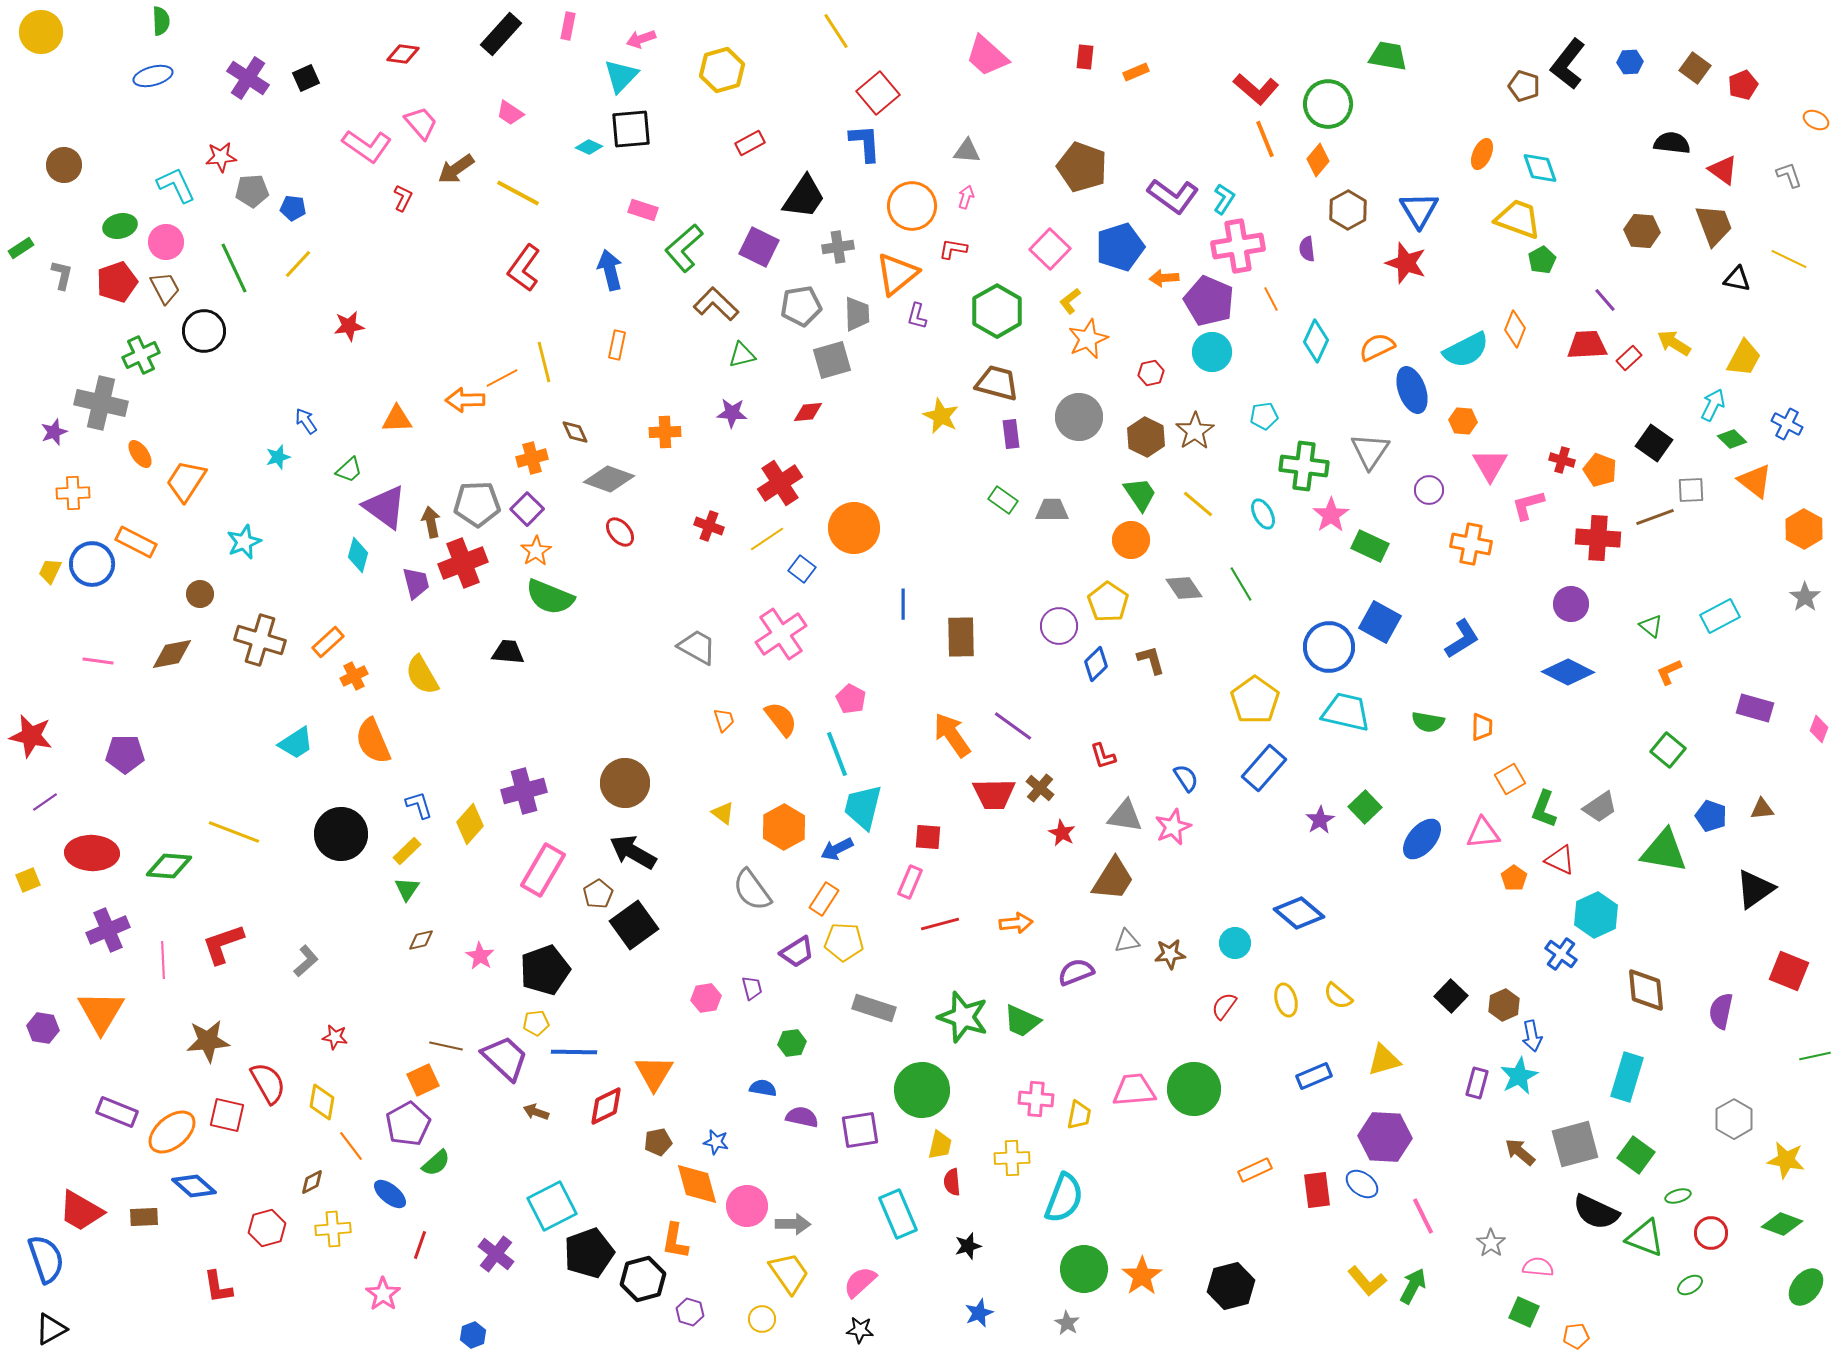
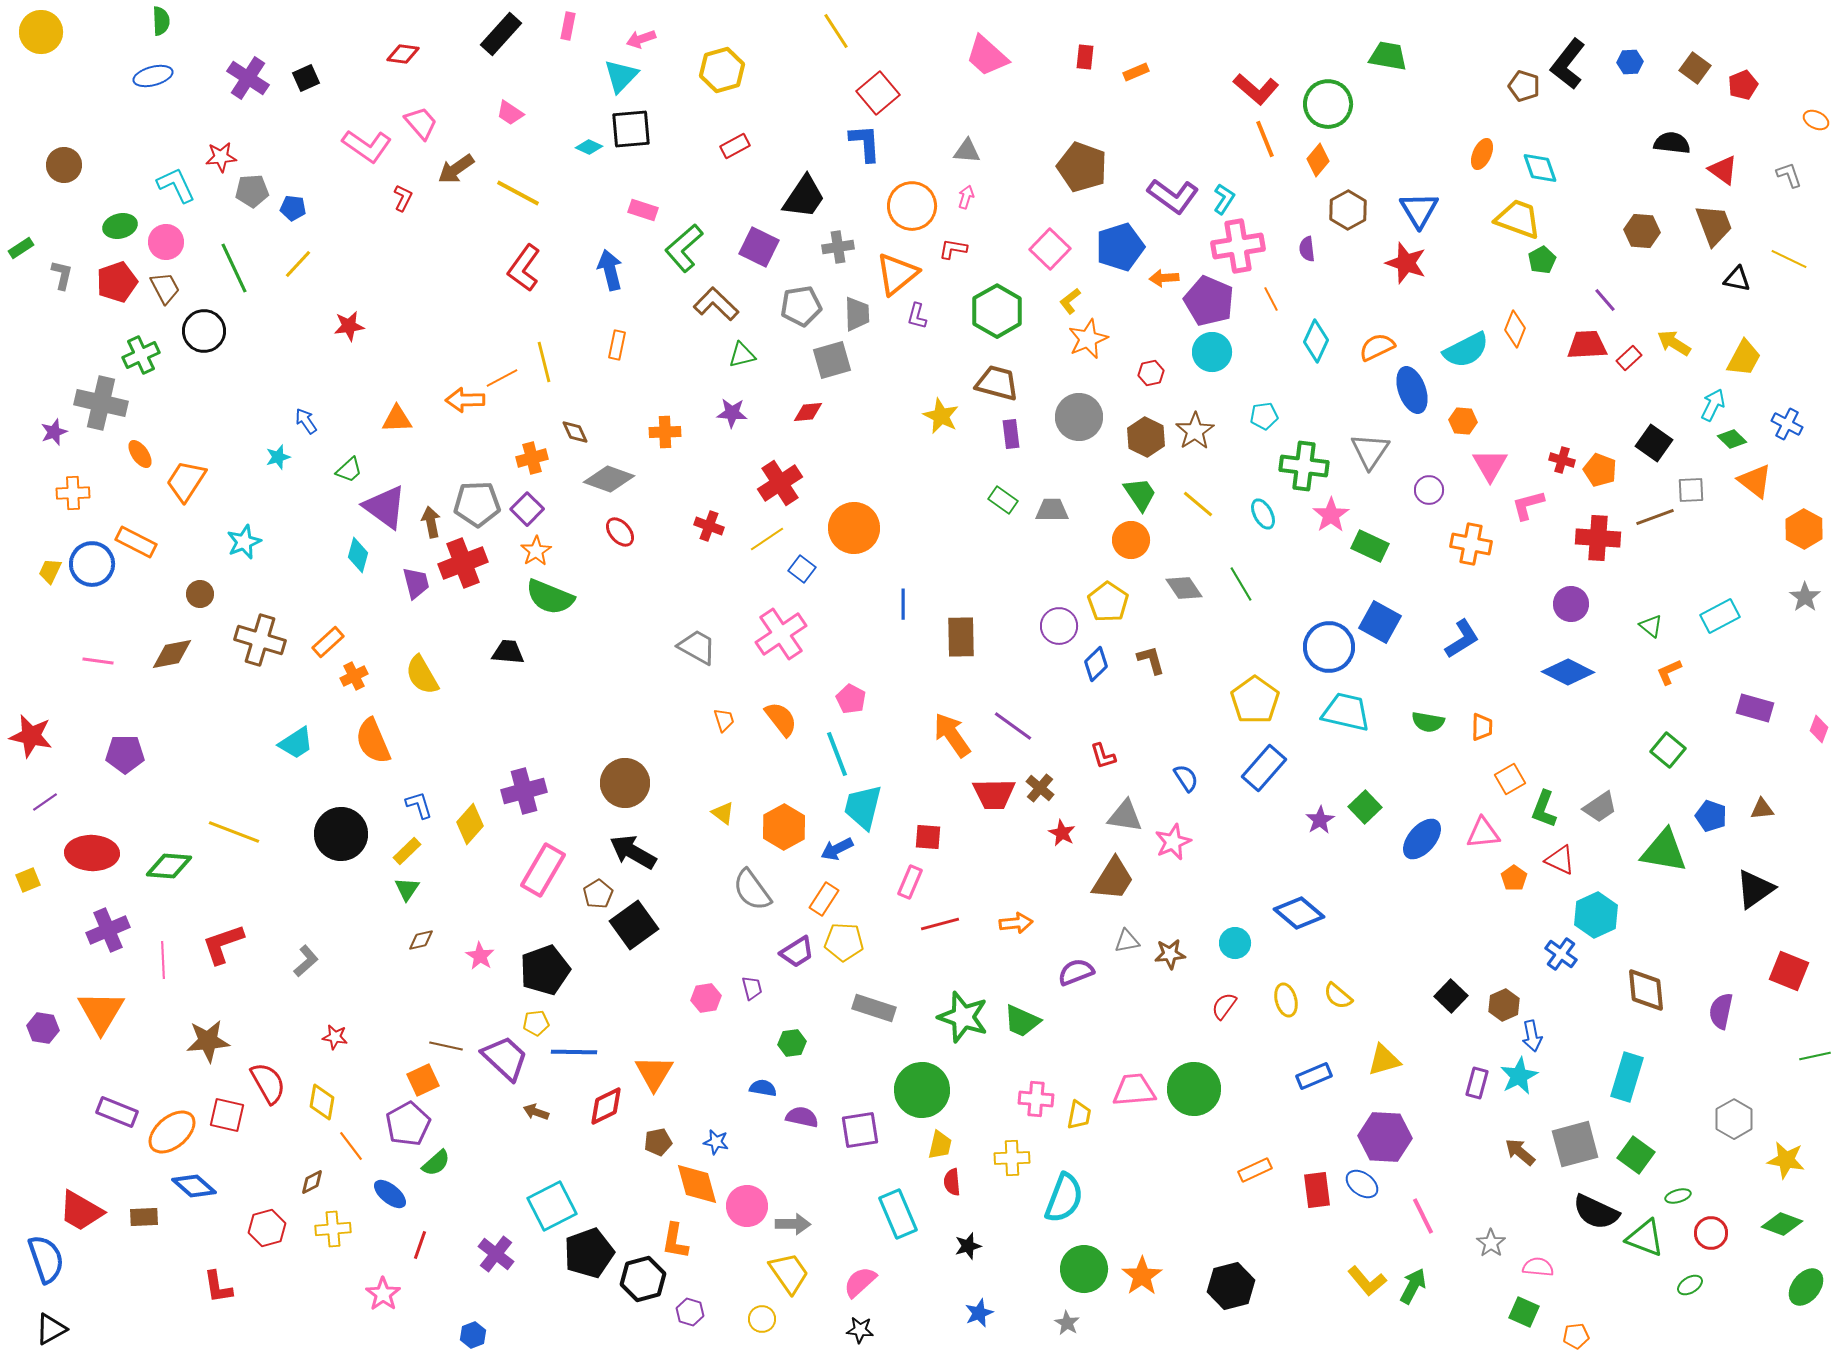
red rectangle at (750, 143): moved 15 px left, 3 px down
pink star at (1173, 827): moved 15 px down
